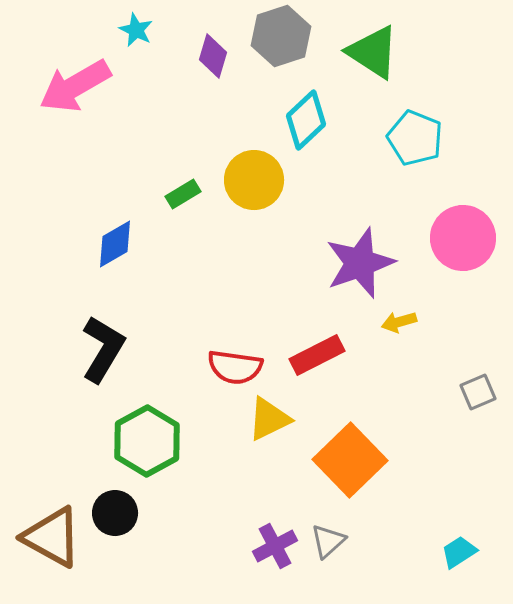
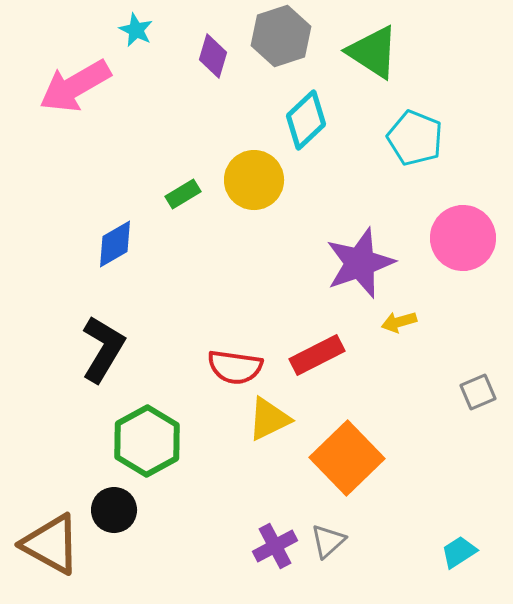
orange square: moved 3 px left, 2 px up
black circle: moved 1 px left, 3 px up
brown triangle: moved 1 px left, 7 px down
